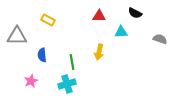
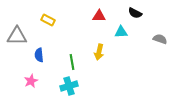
blue semicircle: moved 3 px left
cyan cross: moved 2 px right, 2 px down
